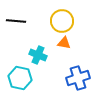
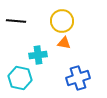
cyan cross: rotated 30 degrees counterclockwise
